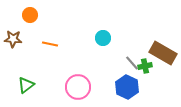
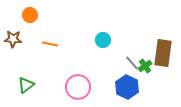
cyan circle: moved 2 px down
brown rectangle: rotated 68 degrees clockwise
green cross: rotated 24 degrees counterclockwise
